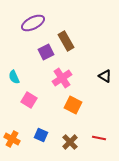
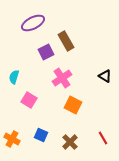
cyan semicircle: rotated 40 degrees clockwise
red line: moved 4 px right; rotated 48 degrees clockwise
